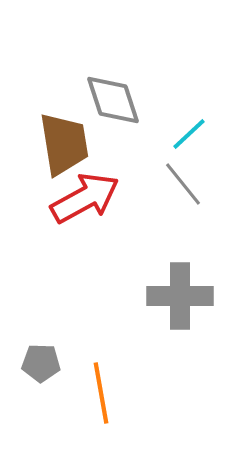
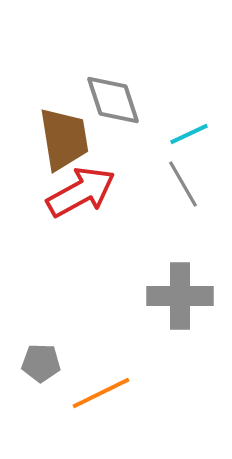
cyan line: rotated 18 degrees clockwise
brown trapezoid: moved 5 px up
gray line: rotated 9 degrees clockwise
red arrow: moved 4 px left, 6 px up
orange line: rotated 74 degrees clockwise
